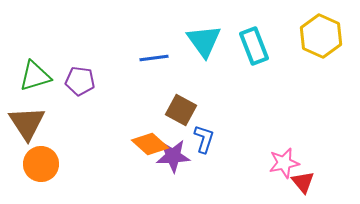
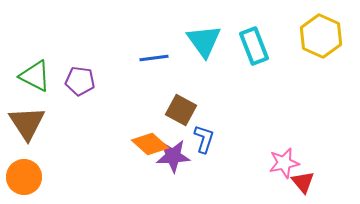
green triangle: rotated 44 degrees clockwise
orange circle: moved 17 px left, 13 px down
